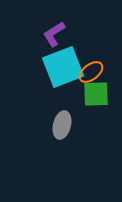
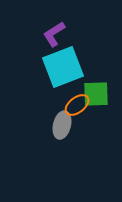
orange ellipse: moved 14 px left, 33 px down
